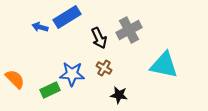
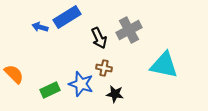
brown cross: rotated 21 degrees counterclockwise
blue star: moved 9 px right, 10 px down; rotated 15 degrees clockwise
orange semicircle: moved 1 px left, 5 px up
black star: moved 4 px left, 1 px up
